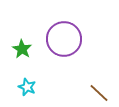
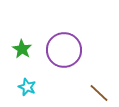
purple circle: moved 11 px down
